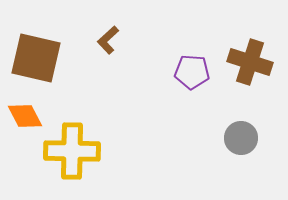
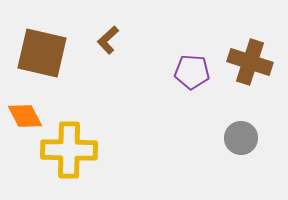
brown square: moved 6 px right, 5 px up
yellow cross: moved 3 px left, 1 px up
